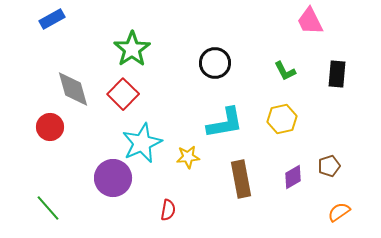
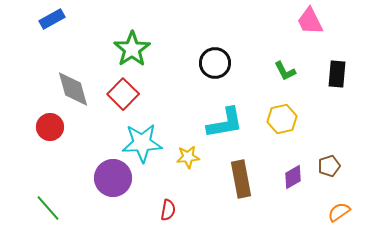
cyan star: rotated 21 degrees clockwise
